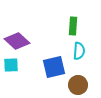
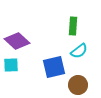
cyan semicircle: rotated 48 degrees clockwise
